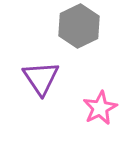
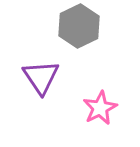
purple triangle: moved 1 px up
